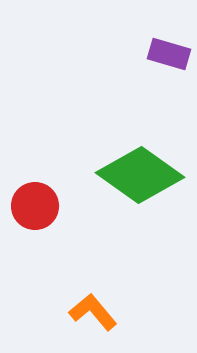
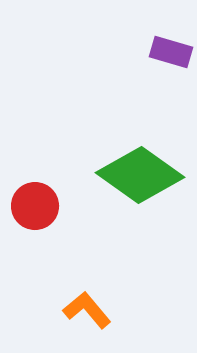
purple rectangle: moved 2 px right, 2 px up
orange L-shape: moved 6 px left, 2 px up
